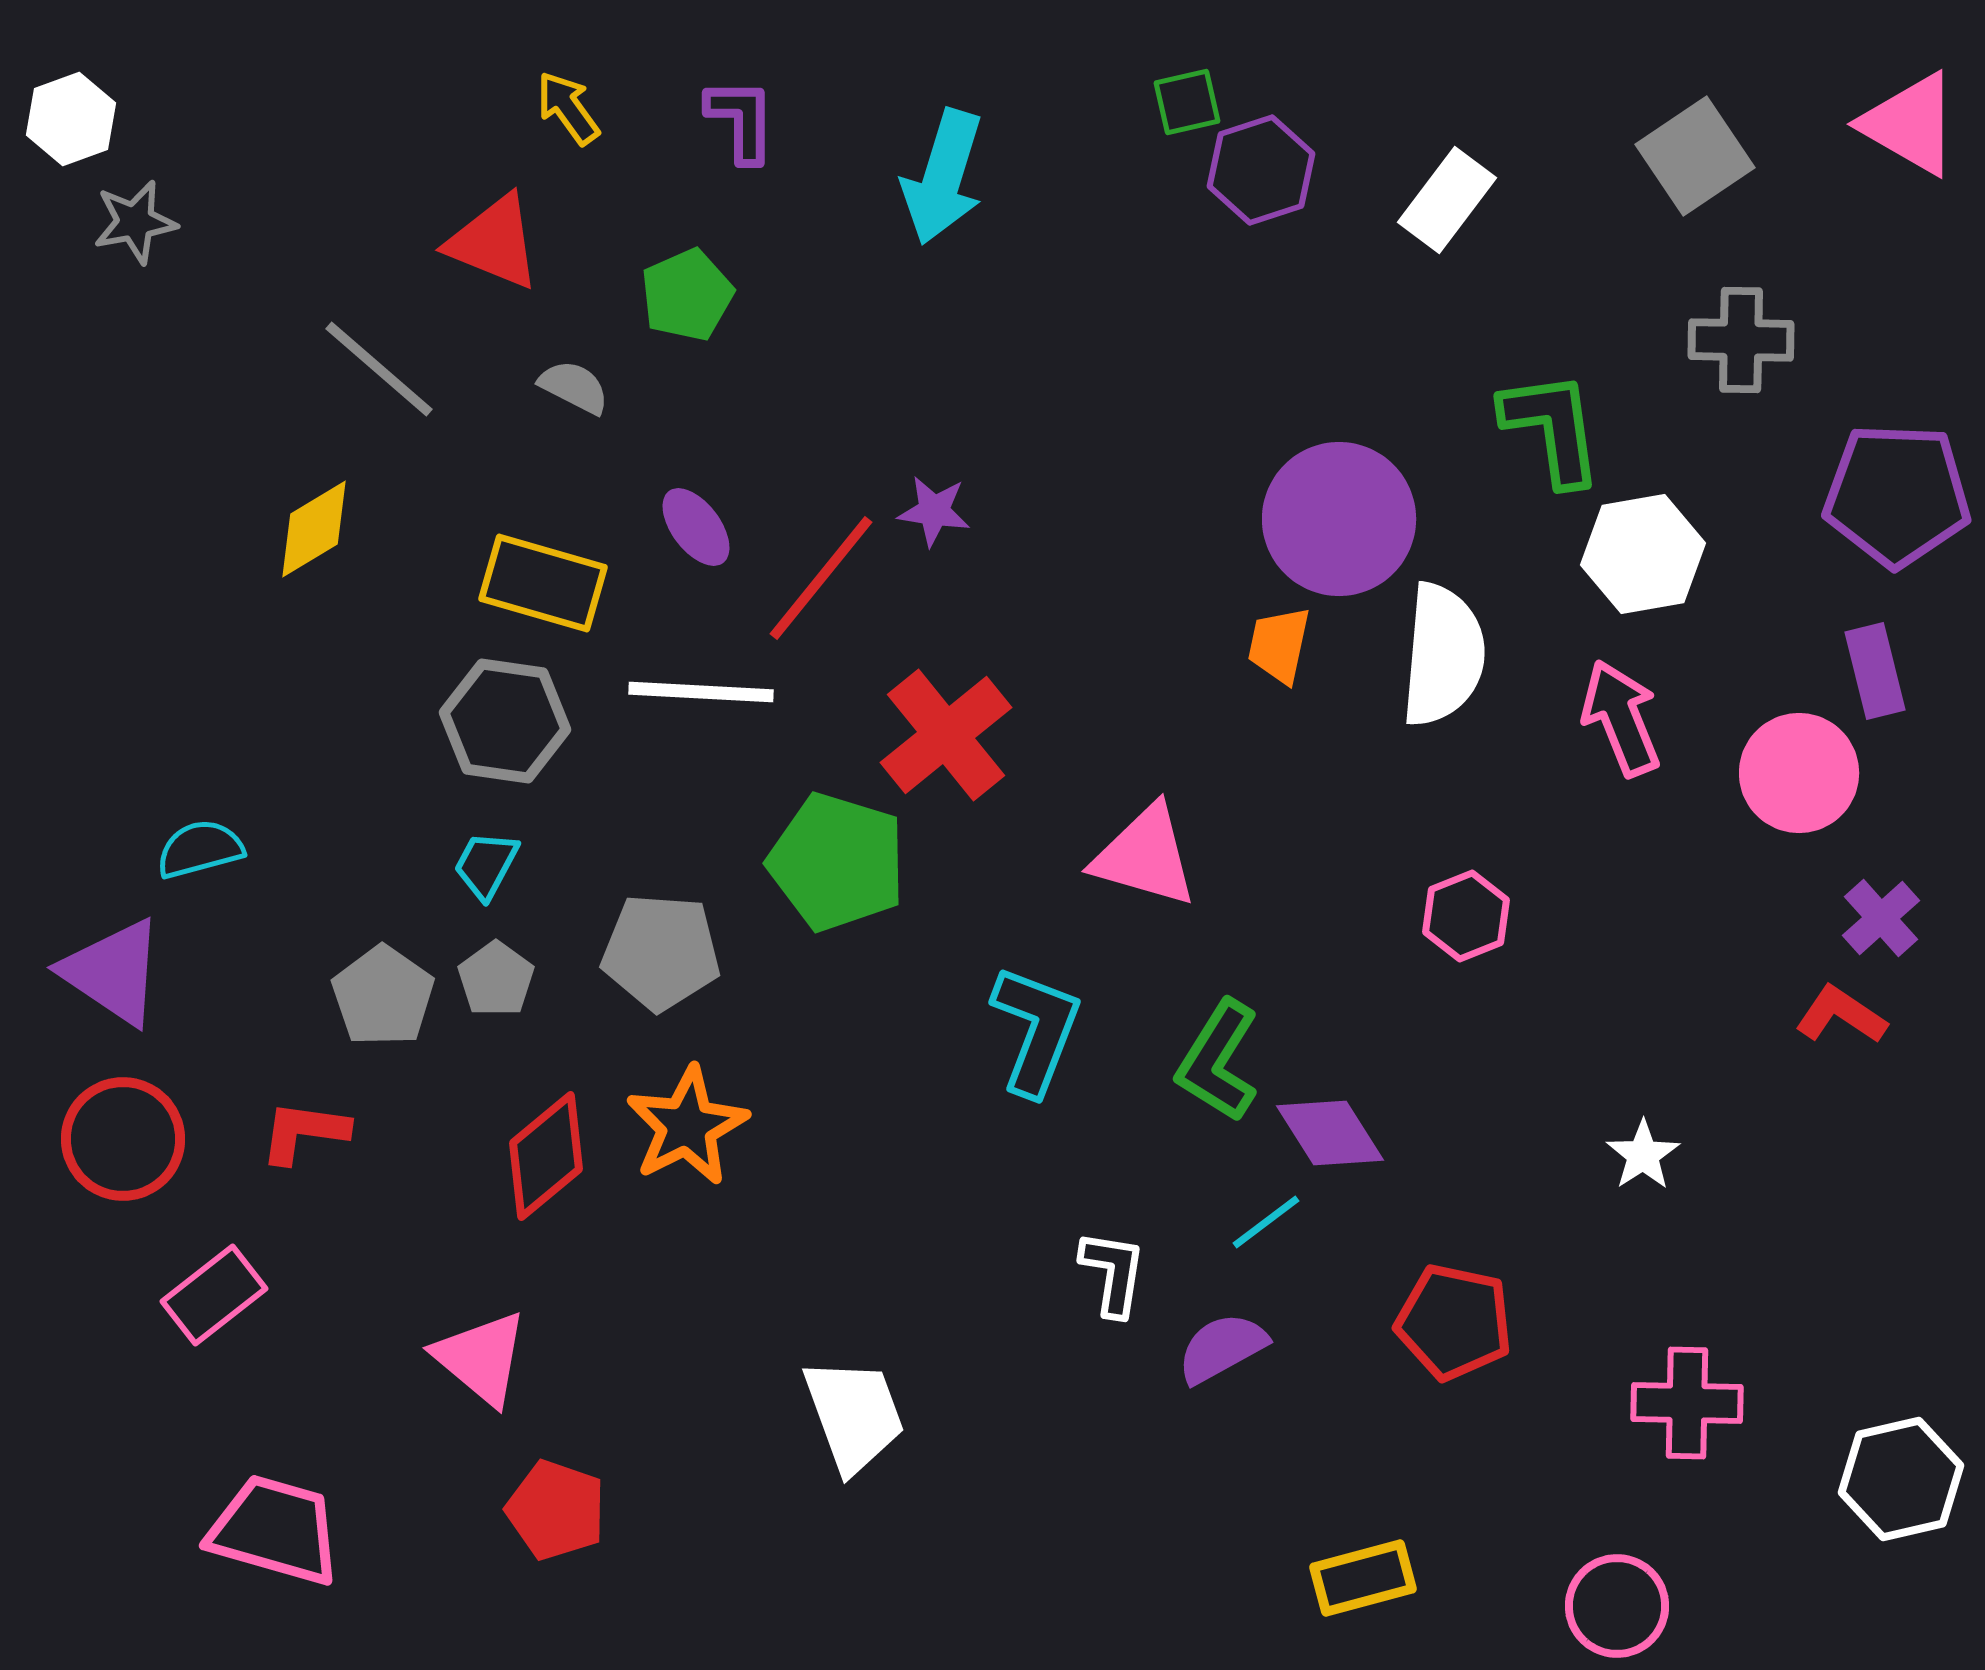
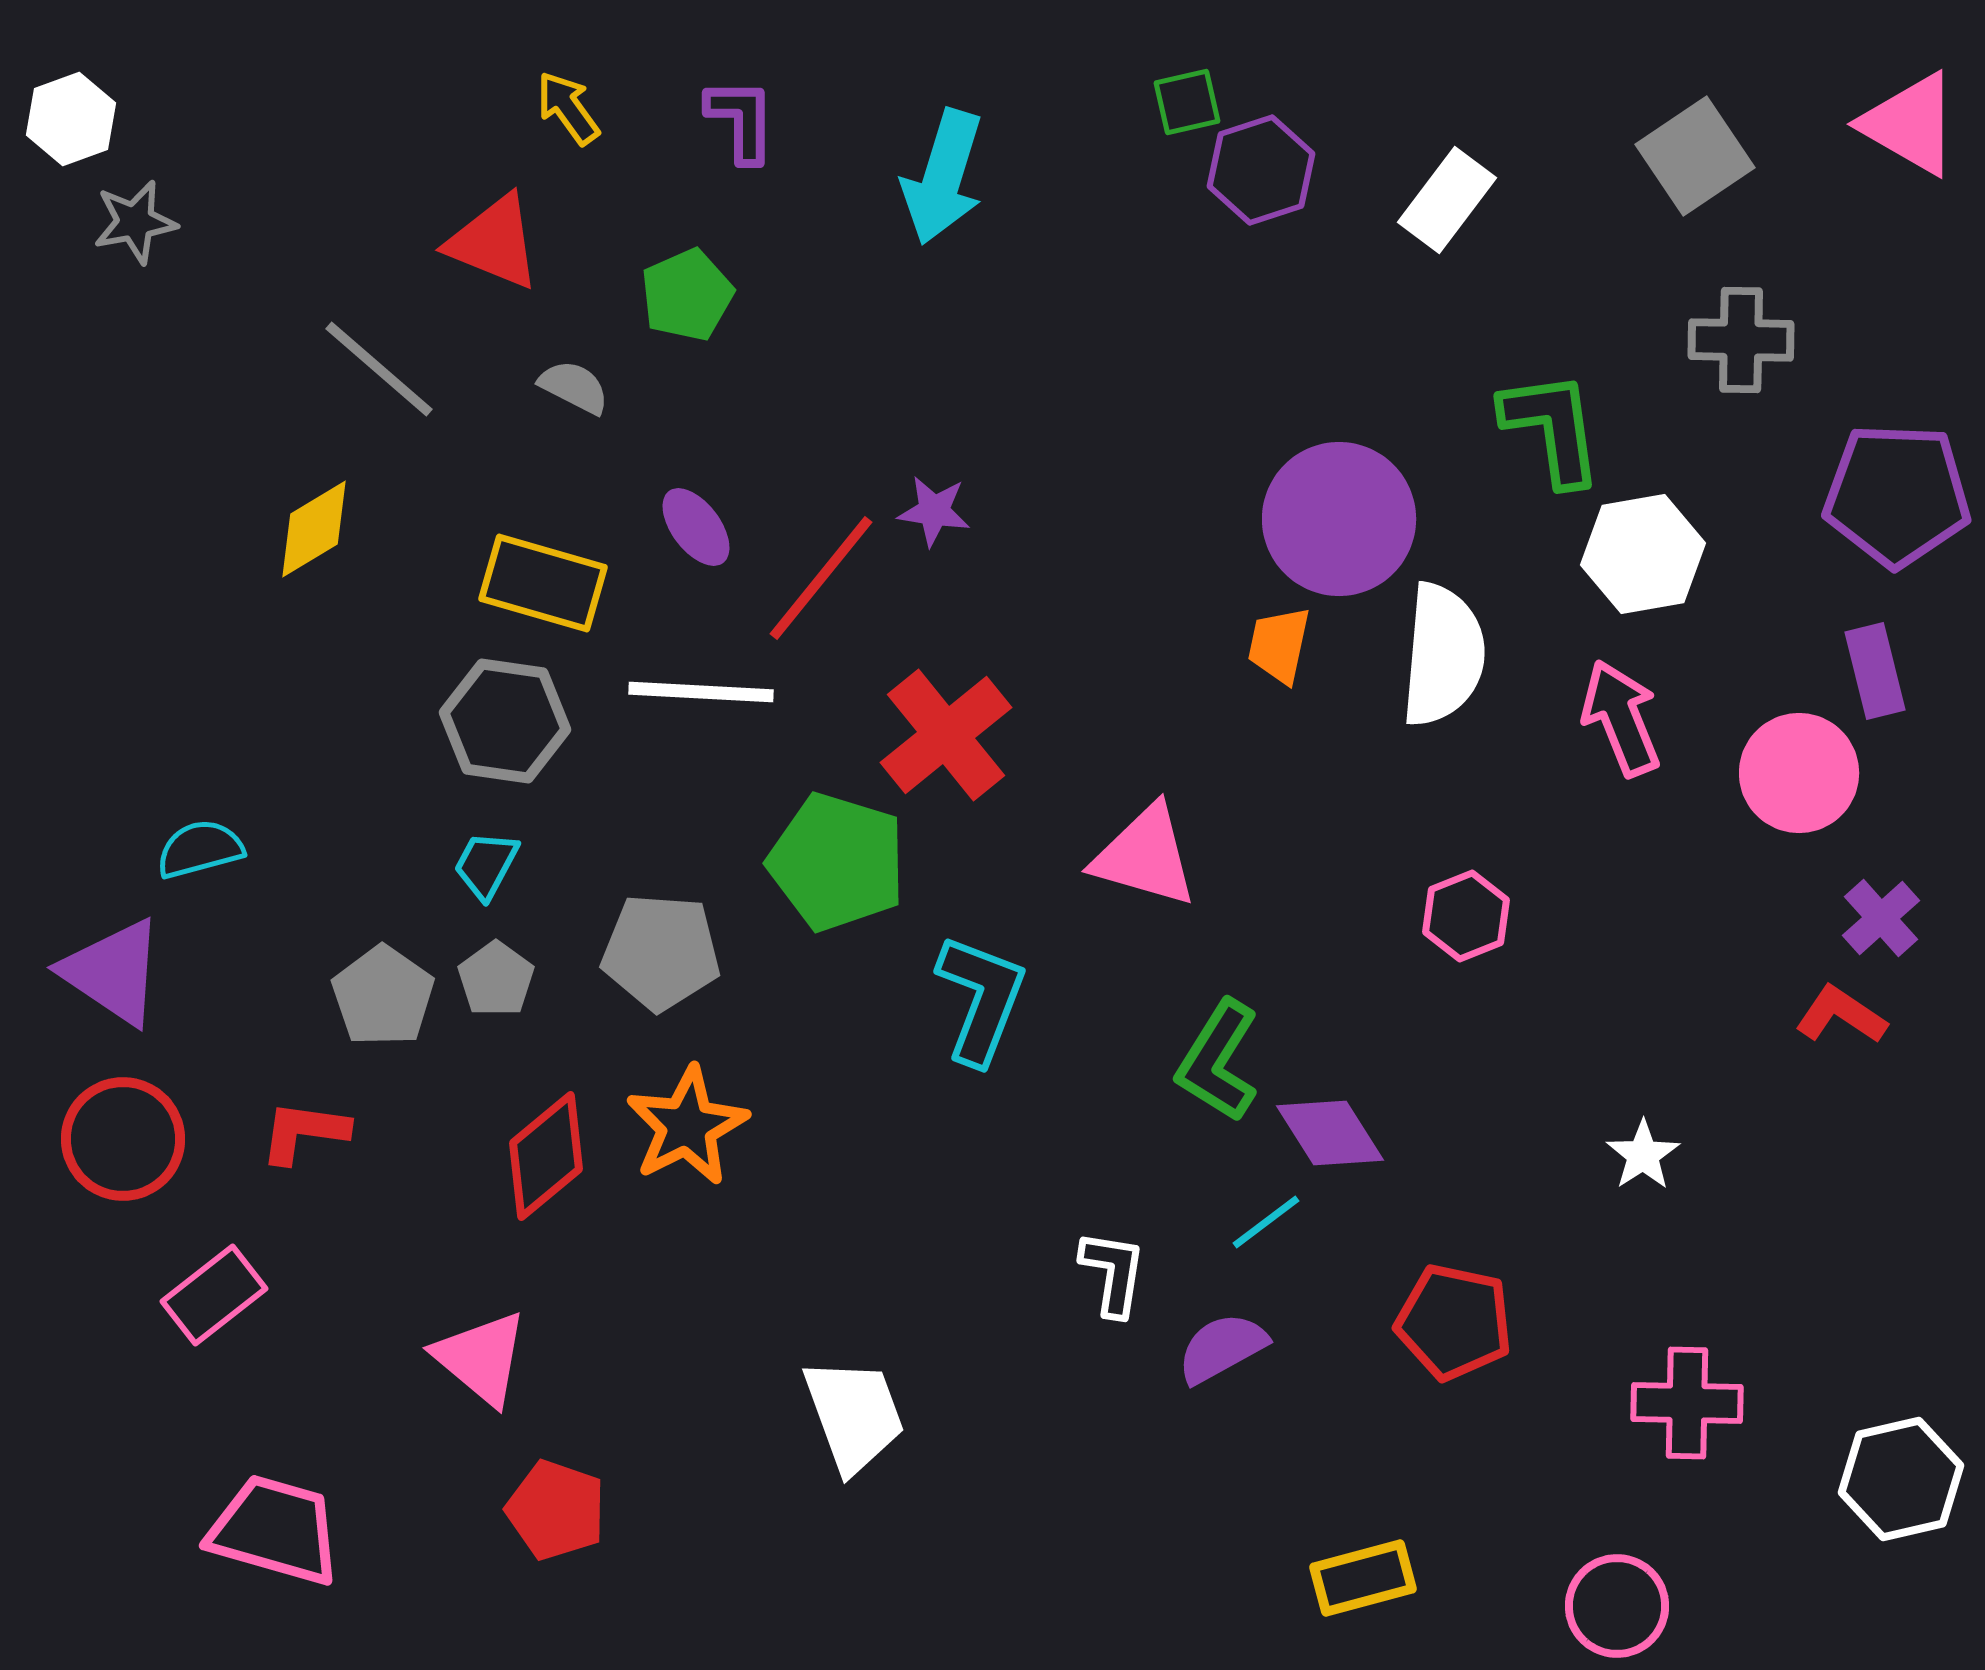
cyan L-shape at (1036, 1030): moved 55 px left, 31 px up
